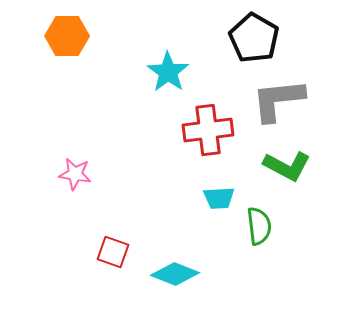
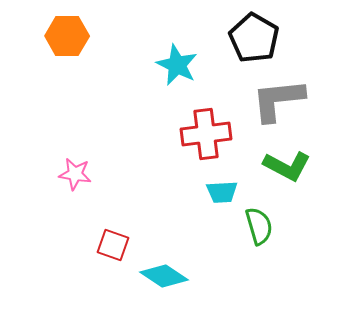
cyan star: moved 9 px right, 7 px up; rotated 9 degrees counterclockwise
red cross: moved 2 px left, 4 px down
cyan trapezoid: moved 3 px right, 6 px up
green semicircle: rotated 9 degrees counterclockwise
red square: moved 7 px up
cyan diamond: moved 11 px left, 2 px down; rotated 12 degrees clockwise
